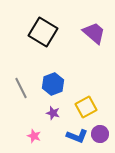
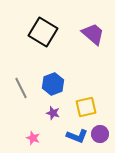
purple trapezoid: moved 1 px left, 1 px down
yellow square: rotated 15 degrees clockwise
pink star: moved 1 px left, 2 px down
